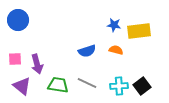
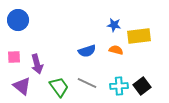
yellow rectangle: moved 5 px down
pink square: moved 1 px left, 2 px up
green trapezoid: moved 1 px right, 2 px down; rotated 45 degrees clockwise
